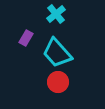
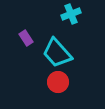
cyan cross: moved 15 px right; rotated 18 degrees clockwise
purple rectangle: rotated 63 degrees counterclockwise
